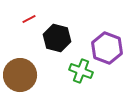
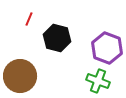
red line: rotated 40 degrees counterclockwise
green cross: moved 17 px right, 10 px down
brown circle: moved 1 px down
